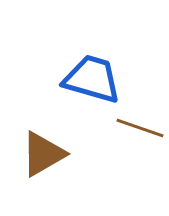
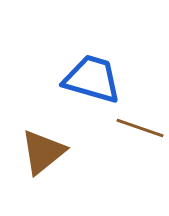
brown triangle: moved 2 px up; rotated 9 degrees counterclockwise
